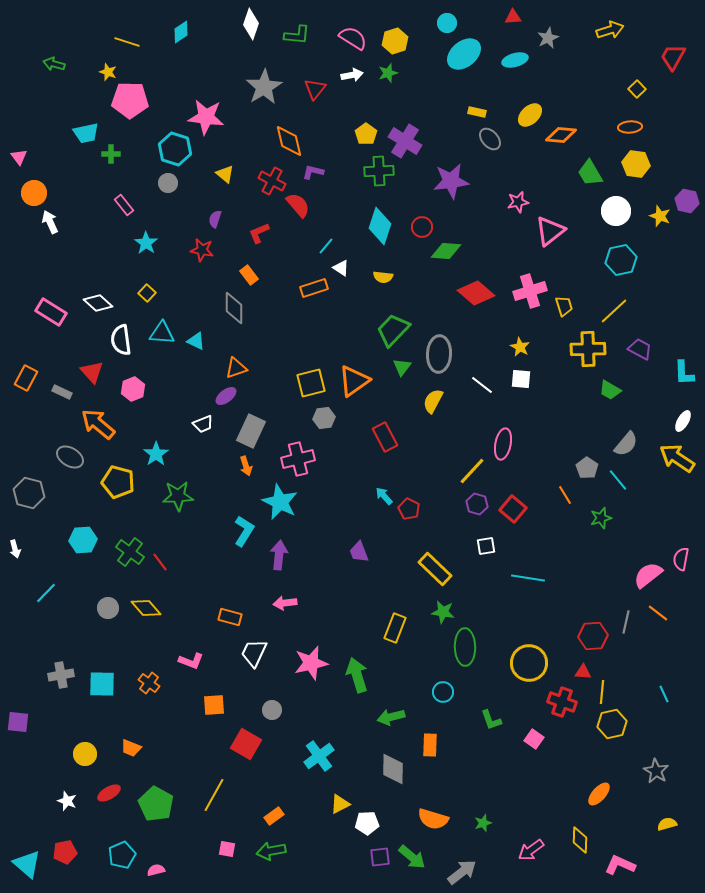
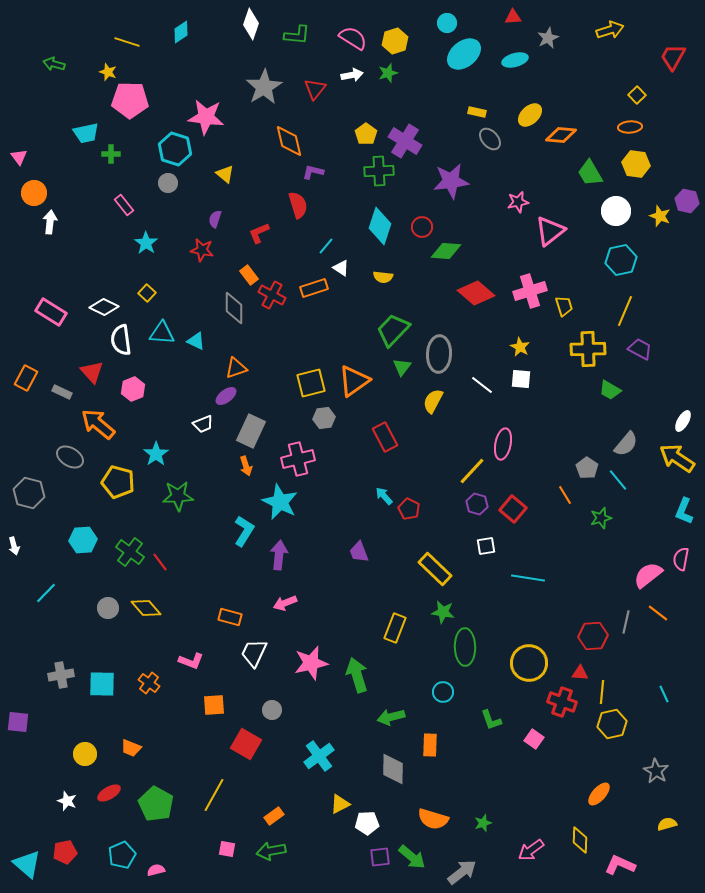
yellow square at (637, 89): moved 6 px down
red cross at (272, 181): moved 114 px down
red semicircle at (298, 205): rotated 24 degrees clockwise
white arrow at (50, 222): rotated 30 degrees clockwise
white diamond at (98, 303): moved 6 px right, 4 px down; rotated 16 degrees counterclockwise
yellow line at (614, 311): moved 11 px right; rotated 24 degrees counterclockwise
cyan L-shape at (684, 373): moved 138 px down; rotated 24 degrees clockwise
white arrow at (15, 549): moved 1 px left, 3 px up
pink arrow at (285, 603): rotated 15 degrees counterclockwise
red triangle at (583, 672): moved 3 px left, 1 px down
